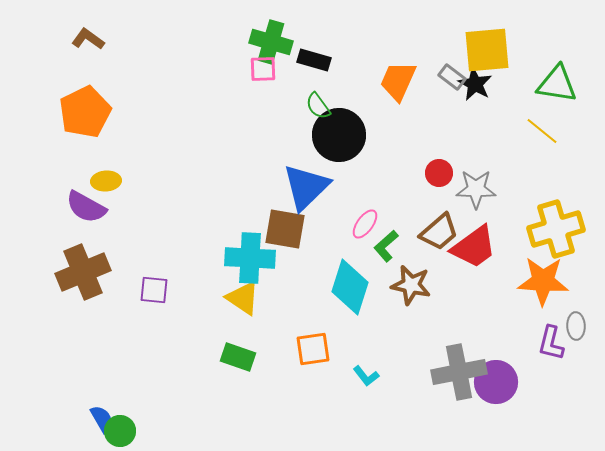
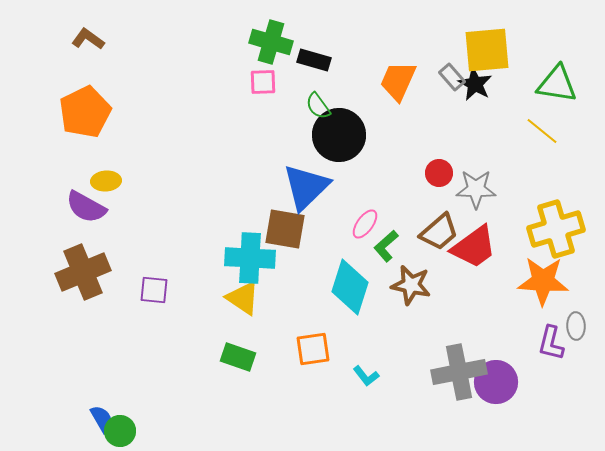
pink square: moved 13 px down
gray rectangle: rotated 12 degrees clockwise
